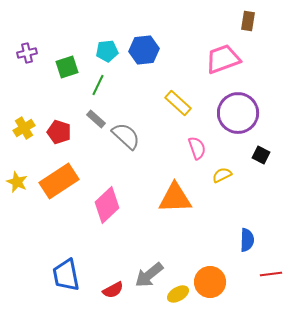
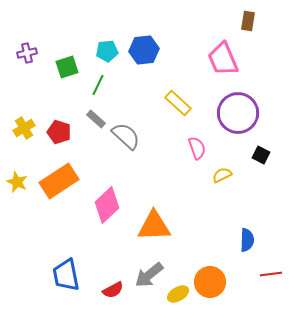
pink trapezoid: rotated 93 degrees counterclockwise
orange triangle: moved 21 px left, 28 px down
